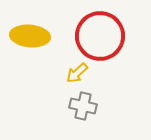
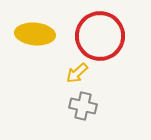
yellow ellipse: moved 5 px right, 2 px up
